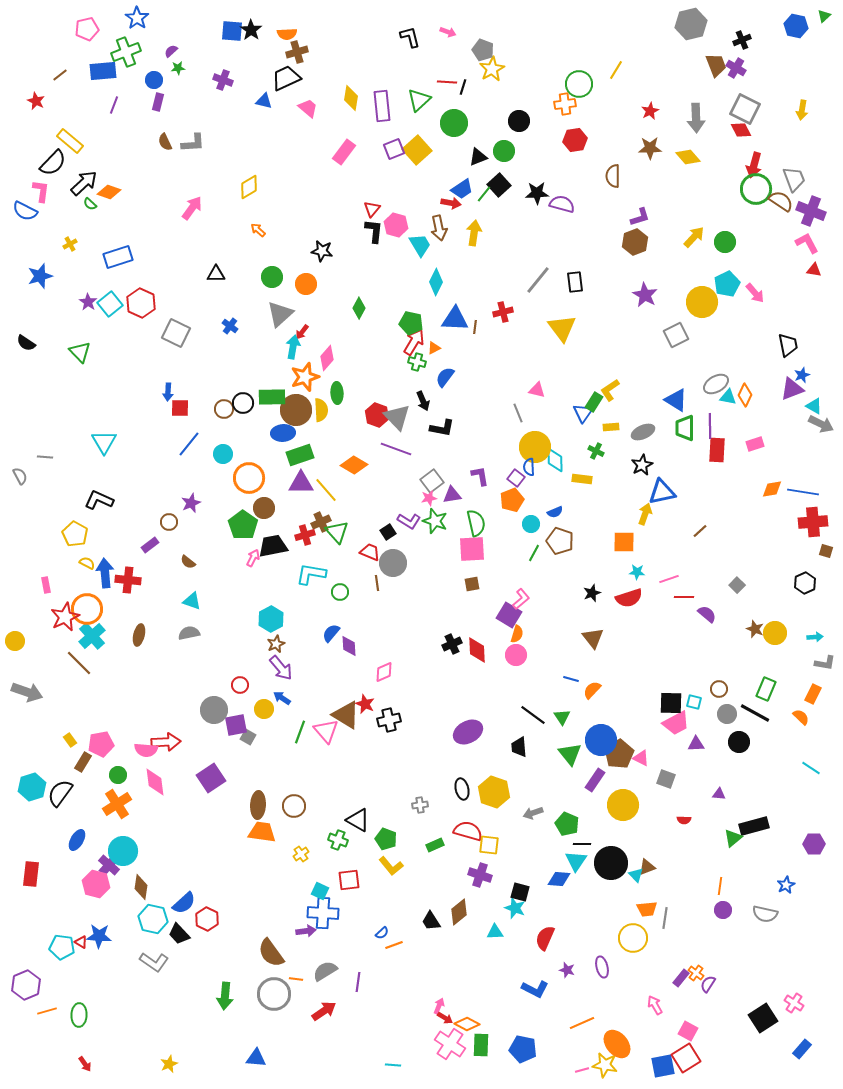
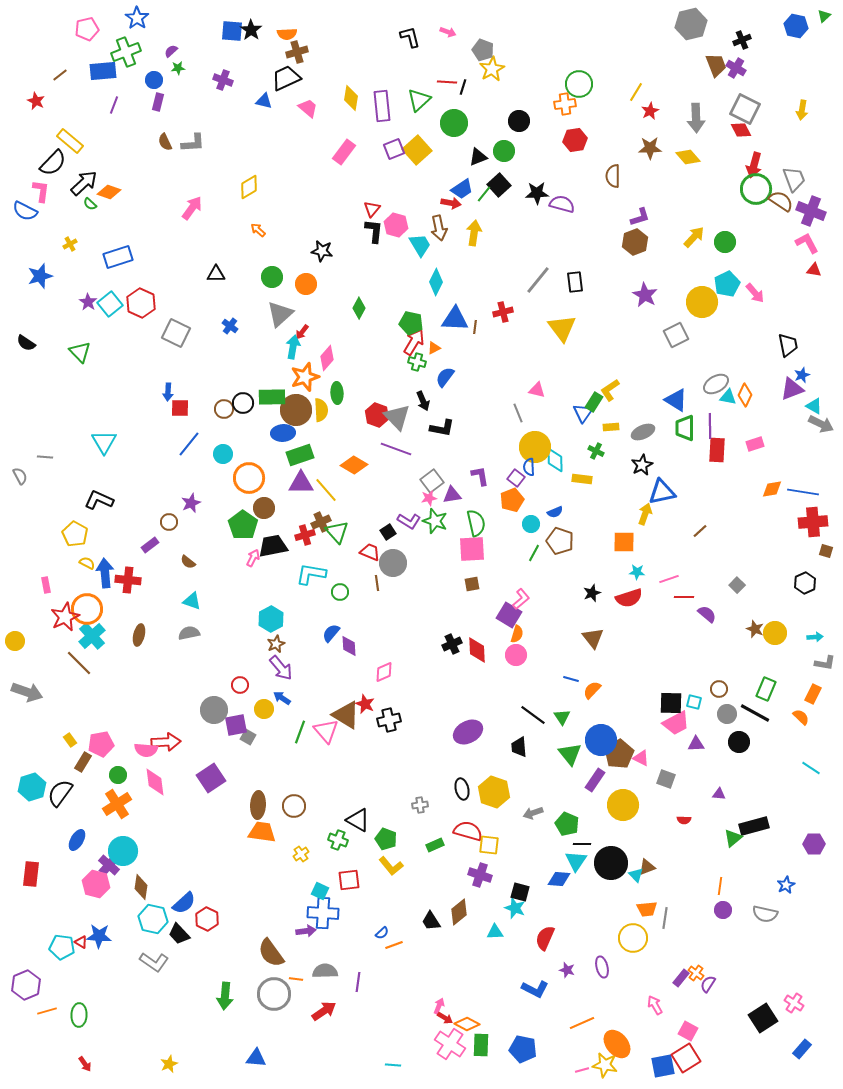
yellow line at (616, 70): moved 20 px right, 22 px down
gray semicircle at (325, 971): rotated 30 degrees clockwise
